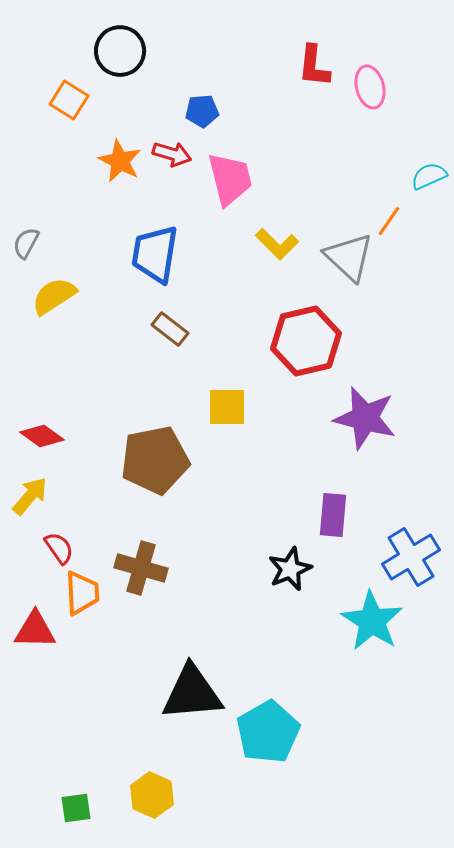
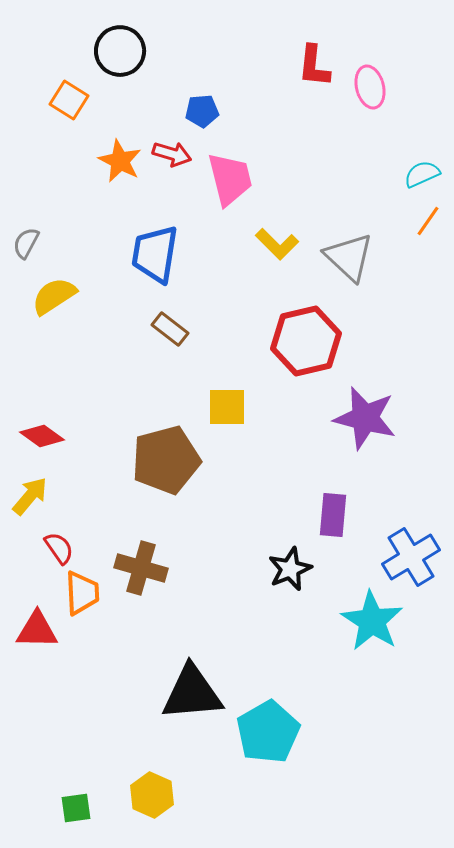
cyan semicircle: moved 7 px left, 2 px up
orange line: moved 39 px right
brown pentagon: moved 11 px right; rotated 4 degrees counterclockwise
red triangle: moved 2 px right
